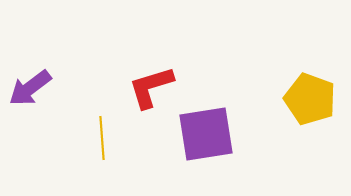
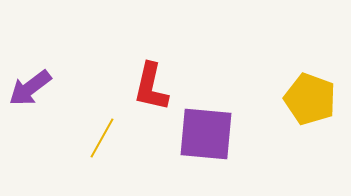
red L-shape: rotated 60 degrees counterclockwise
purple square: rotated 14 degrees clockwise
yellow line: rotated 33 degrees clockwise
